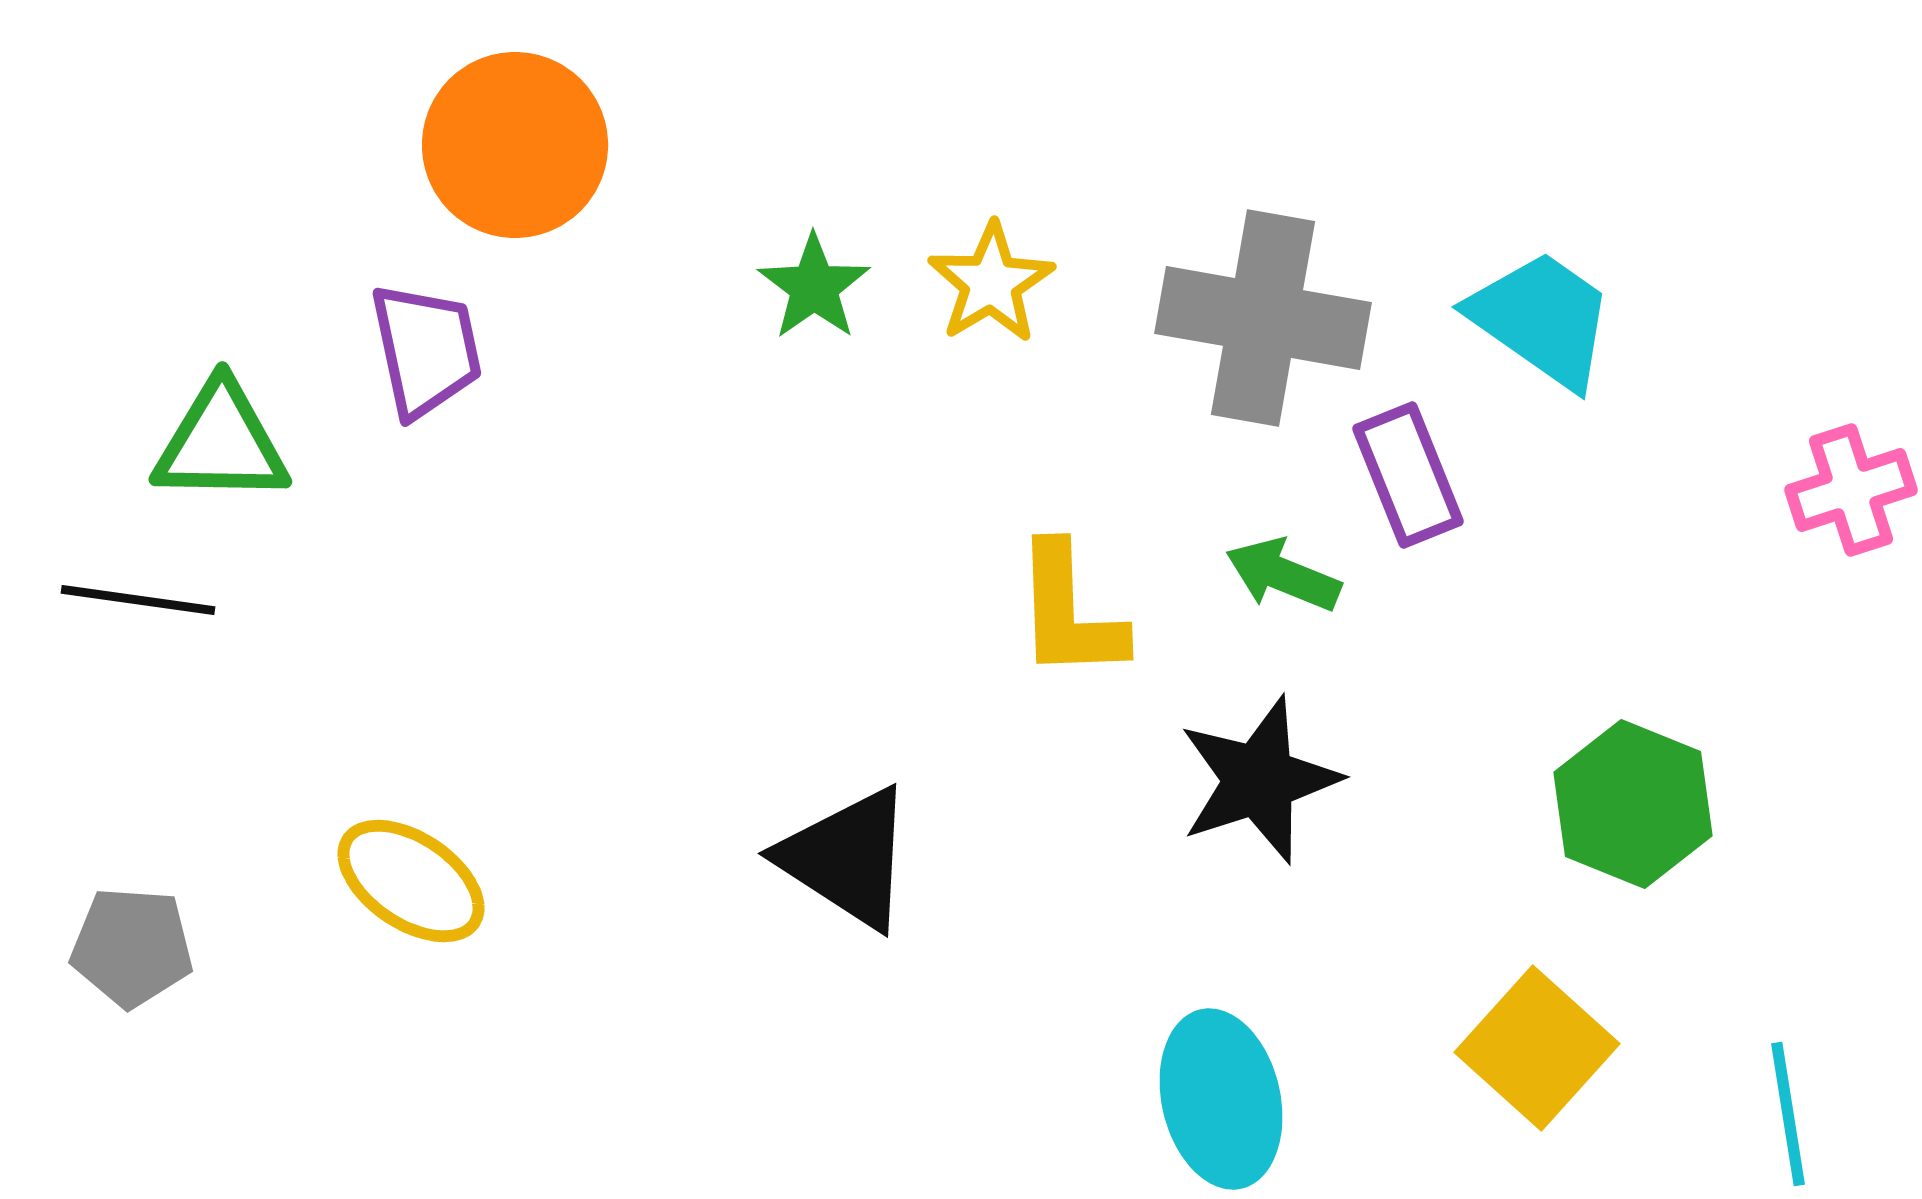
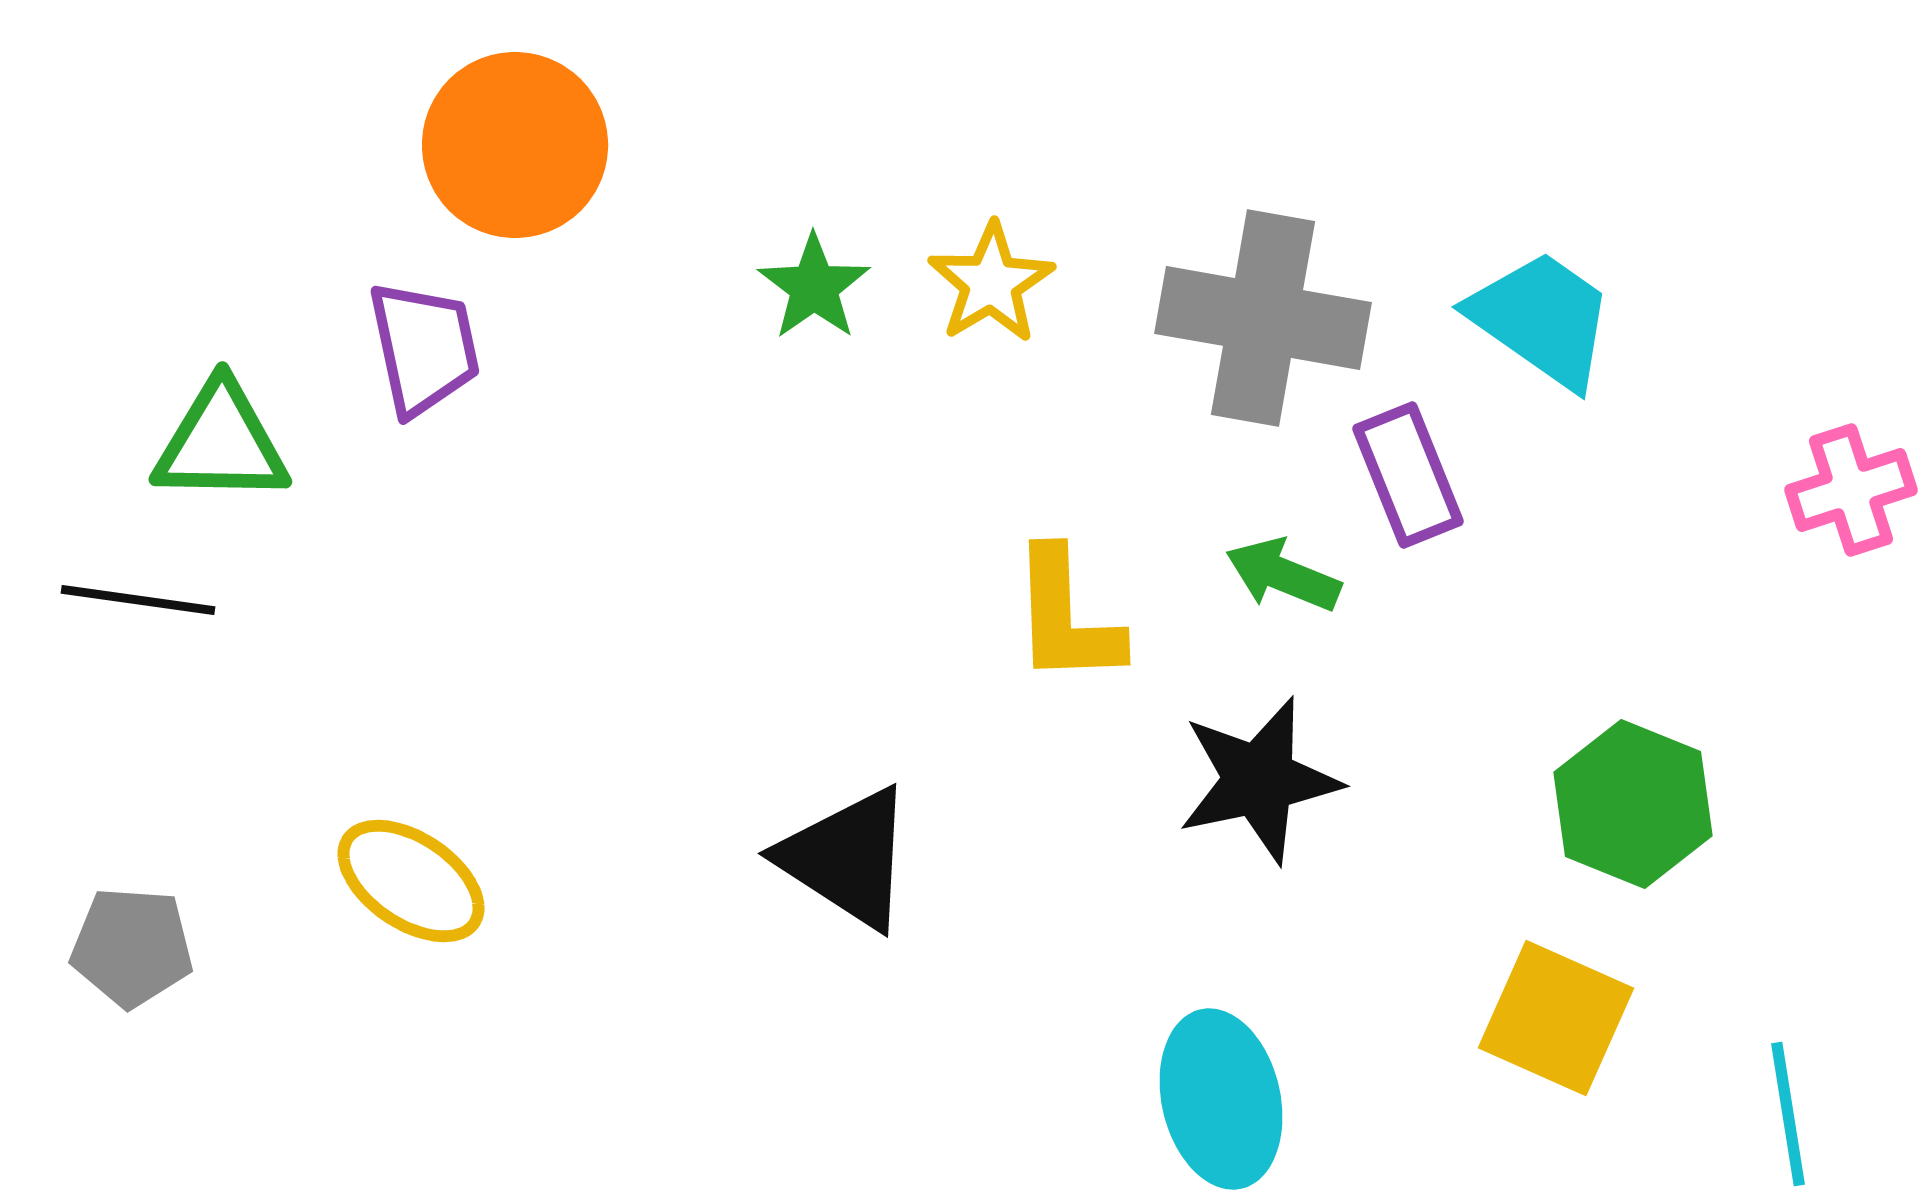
purple trapezoid: moved 2 px left, 2 px up
yellow L-shape: moved 3 px left, 5 px down
black star: rotated 6 degrees clockwise
yellow square: moved 19 px right, 30 px up; rotated 18 degrees counterclockwise
